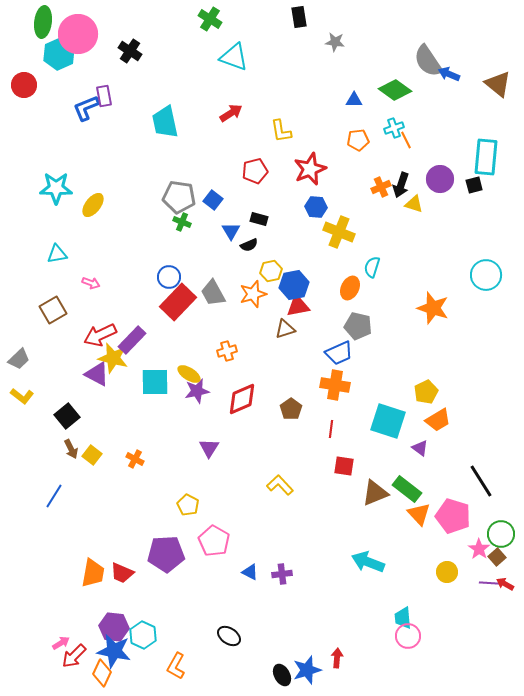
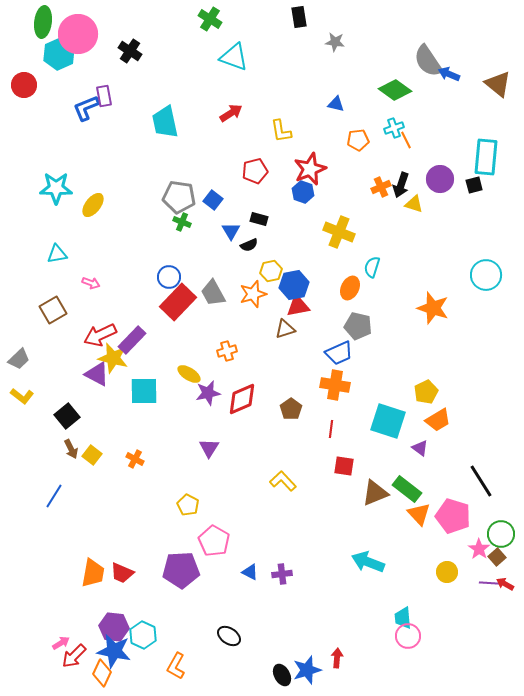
blue triangle at (354, 100): moved 18 px left, 4 px down; rotated 12 degrees clockwise
blue hexagon at (316, 207): moved 13 px left, 15 px up; rotated 15 degrees clockwise
cyan square at (155, 382): moved 11 px left, 9 px down
purple star at (197, 391): moved 11 px right, 2 px down
yellow L-shape at (280, 485): moved 3 px right, 4 px up
purple pentagon at (166, 554): moved 15 px right, 16 px down
